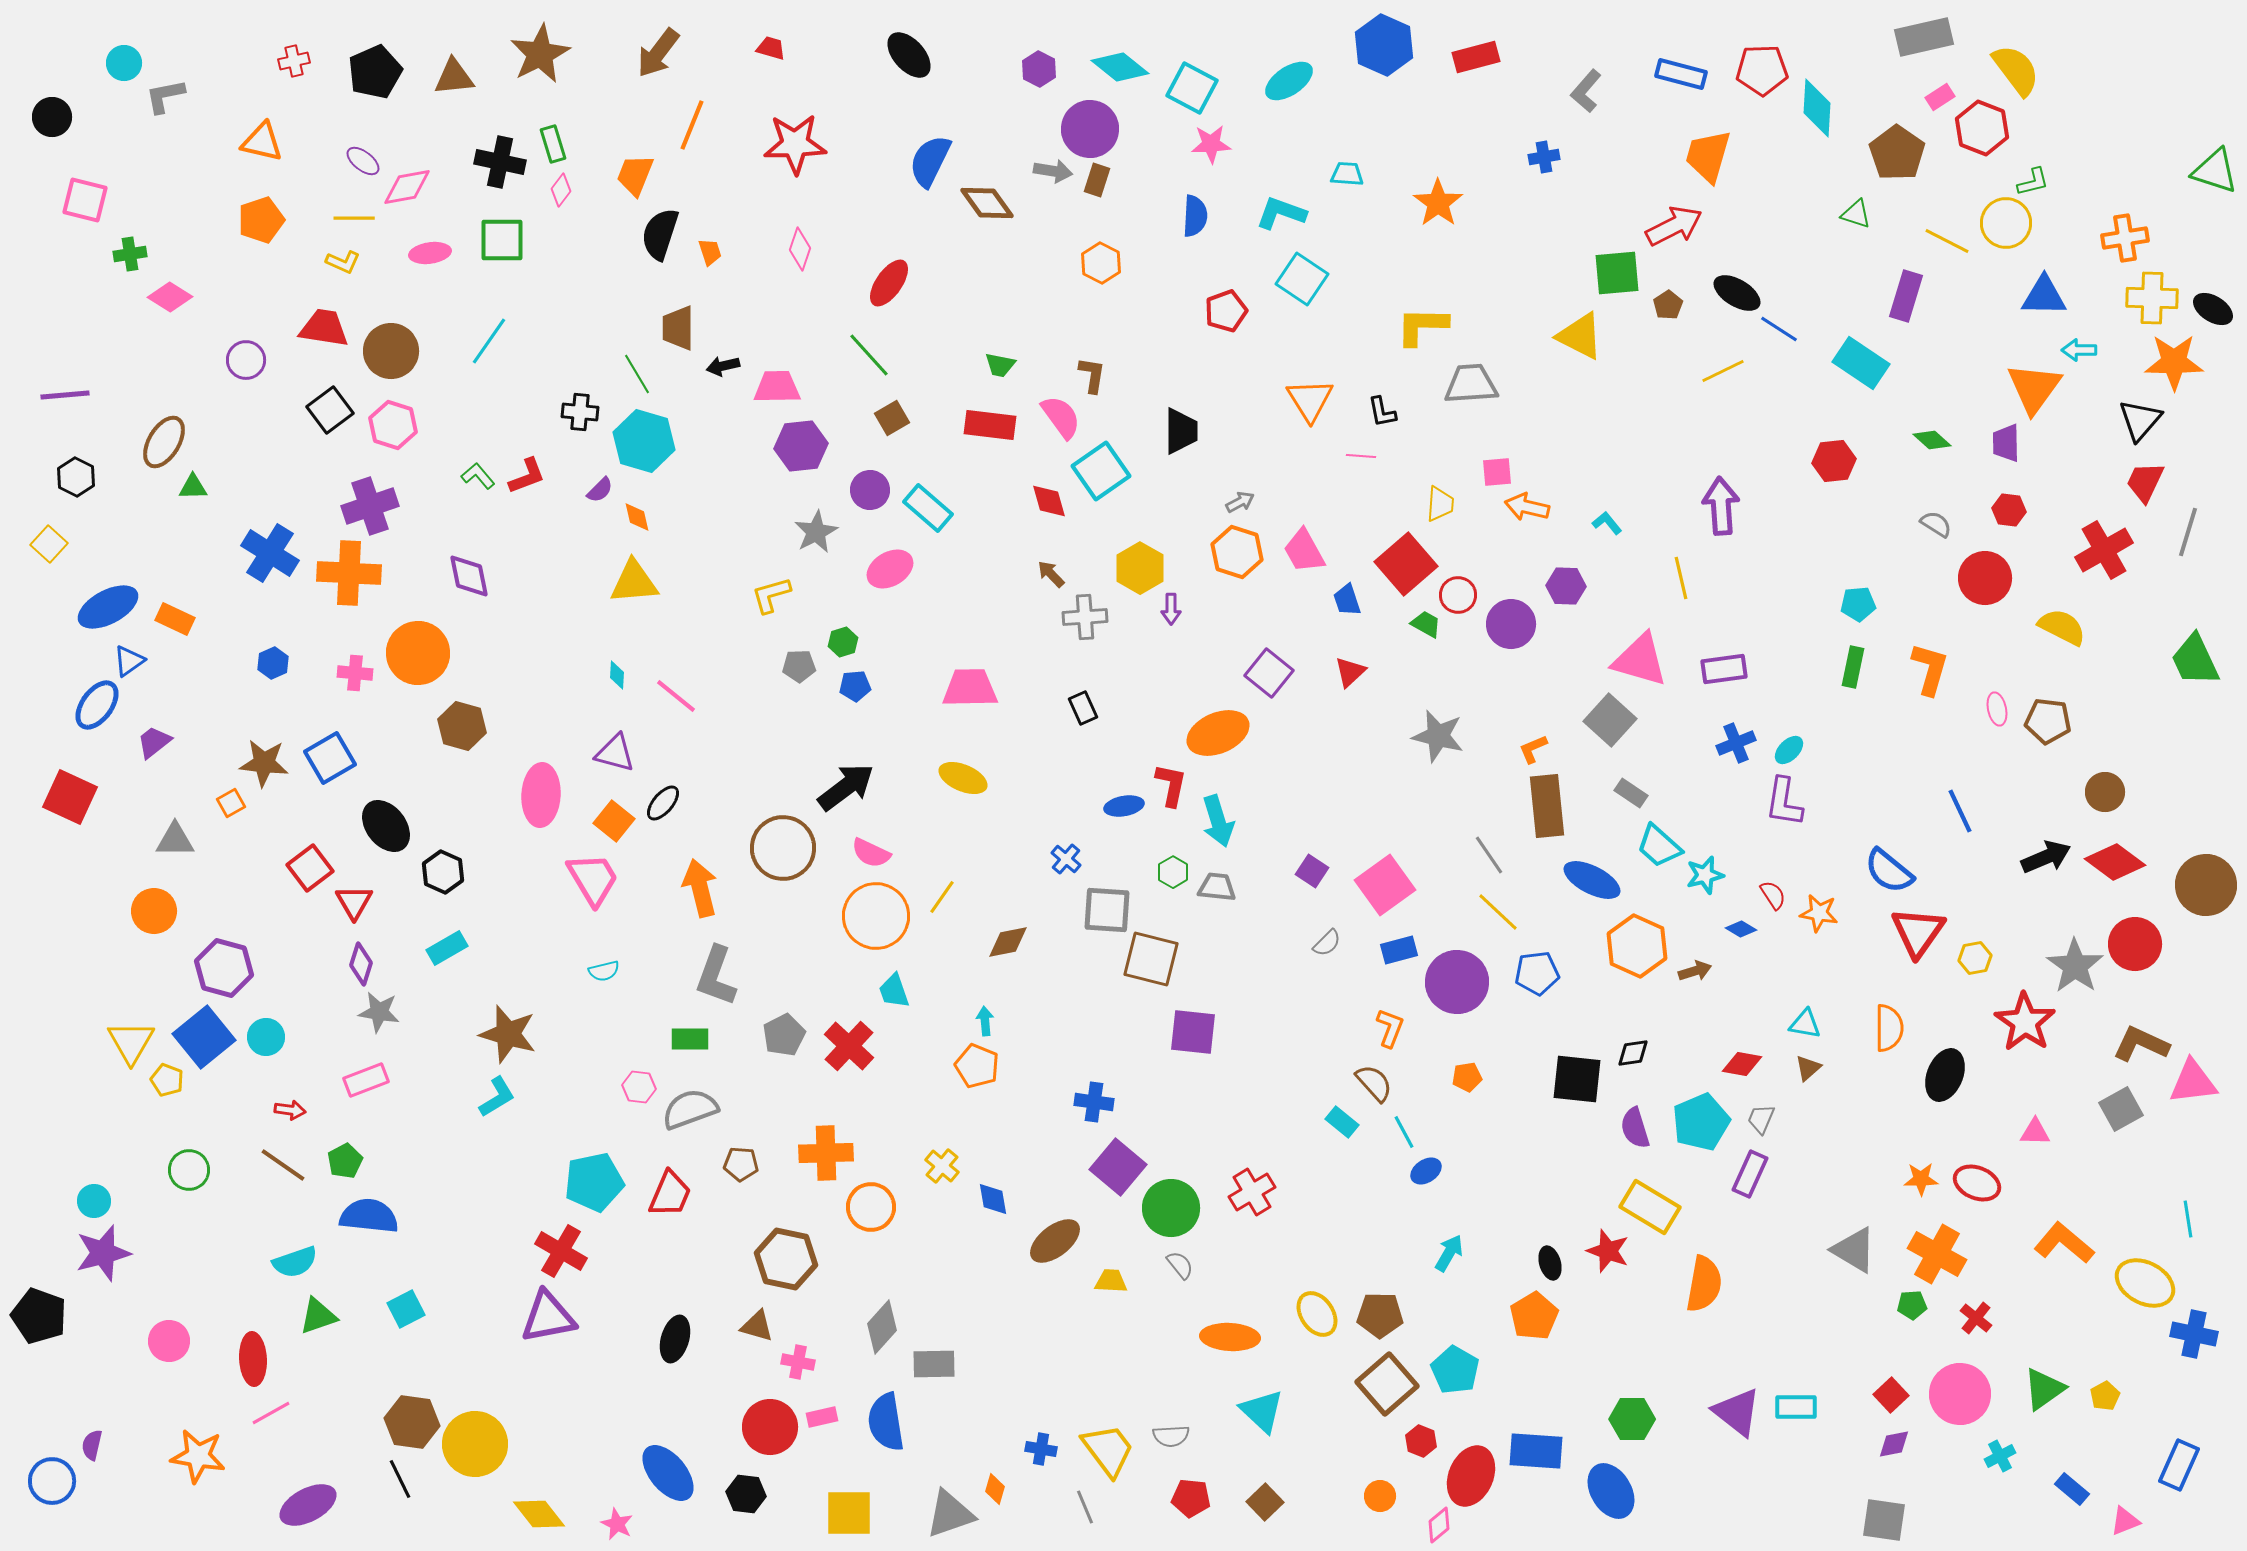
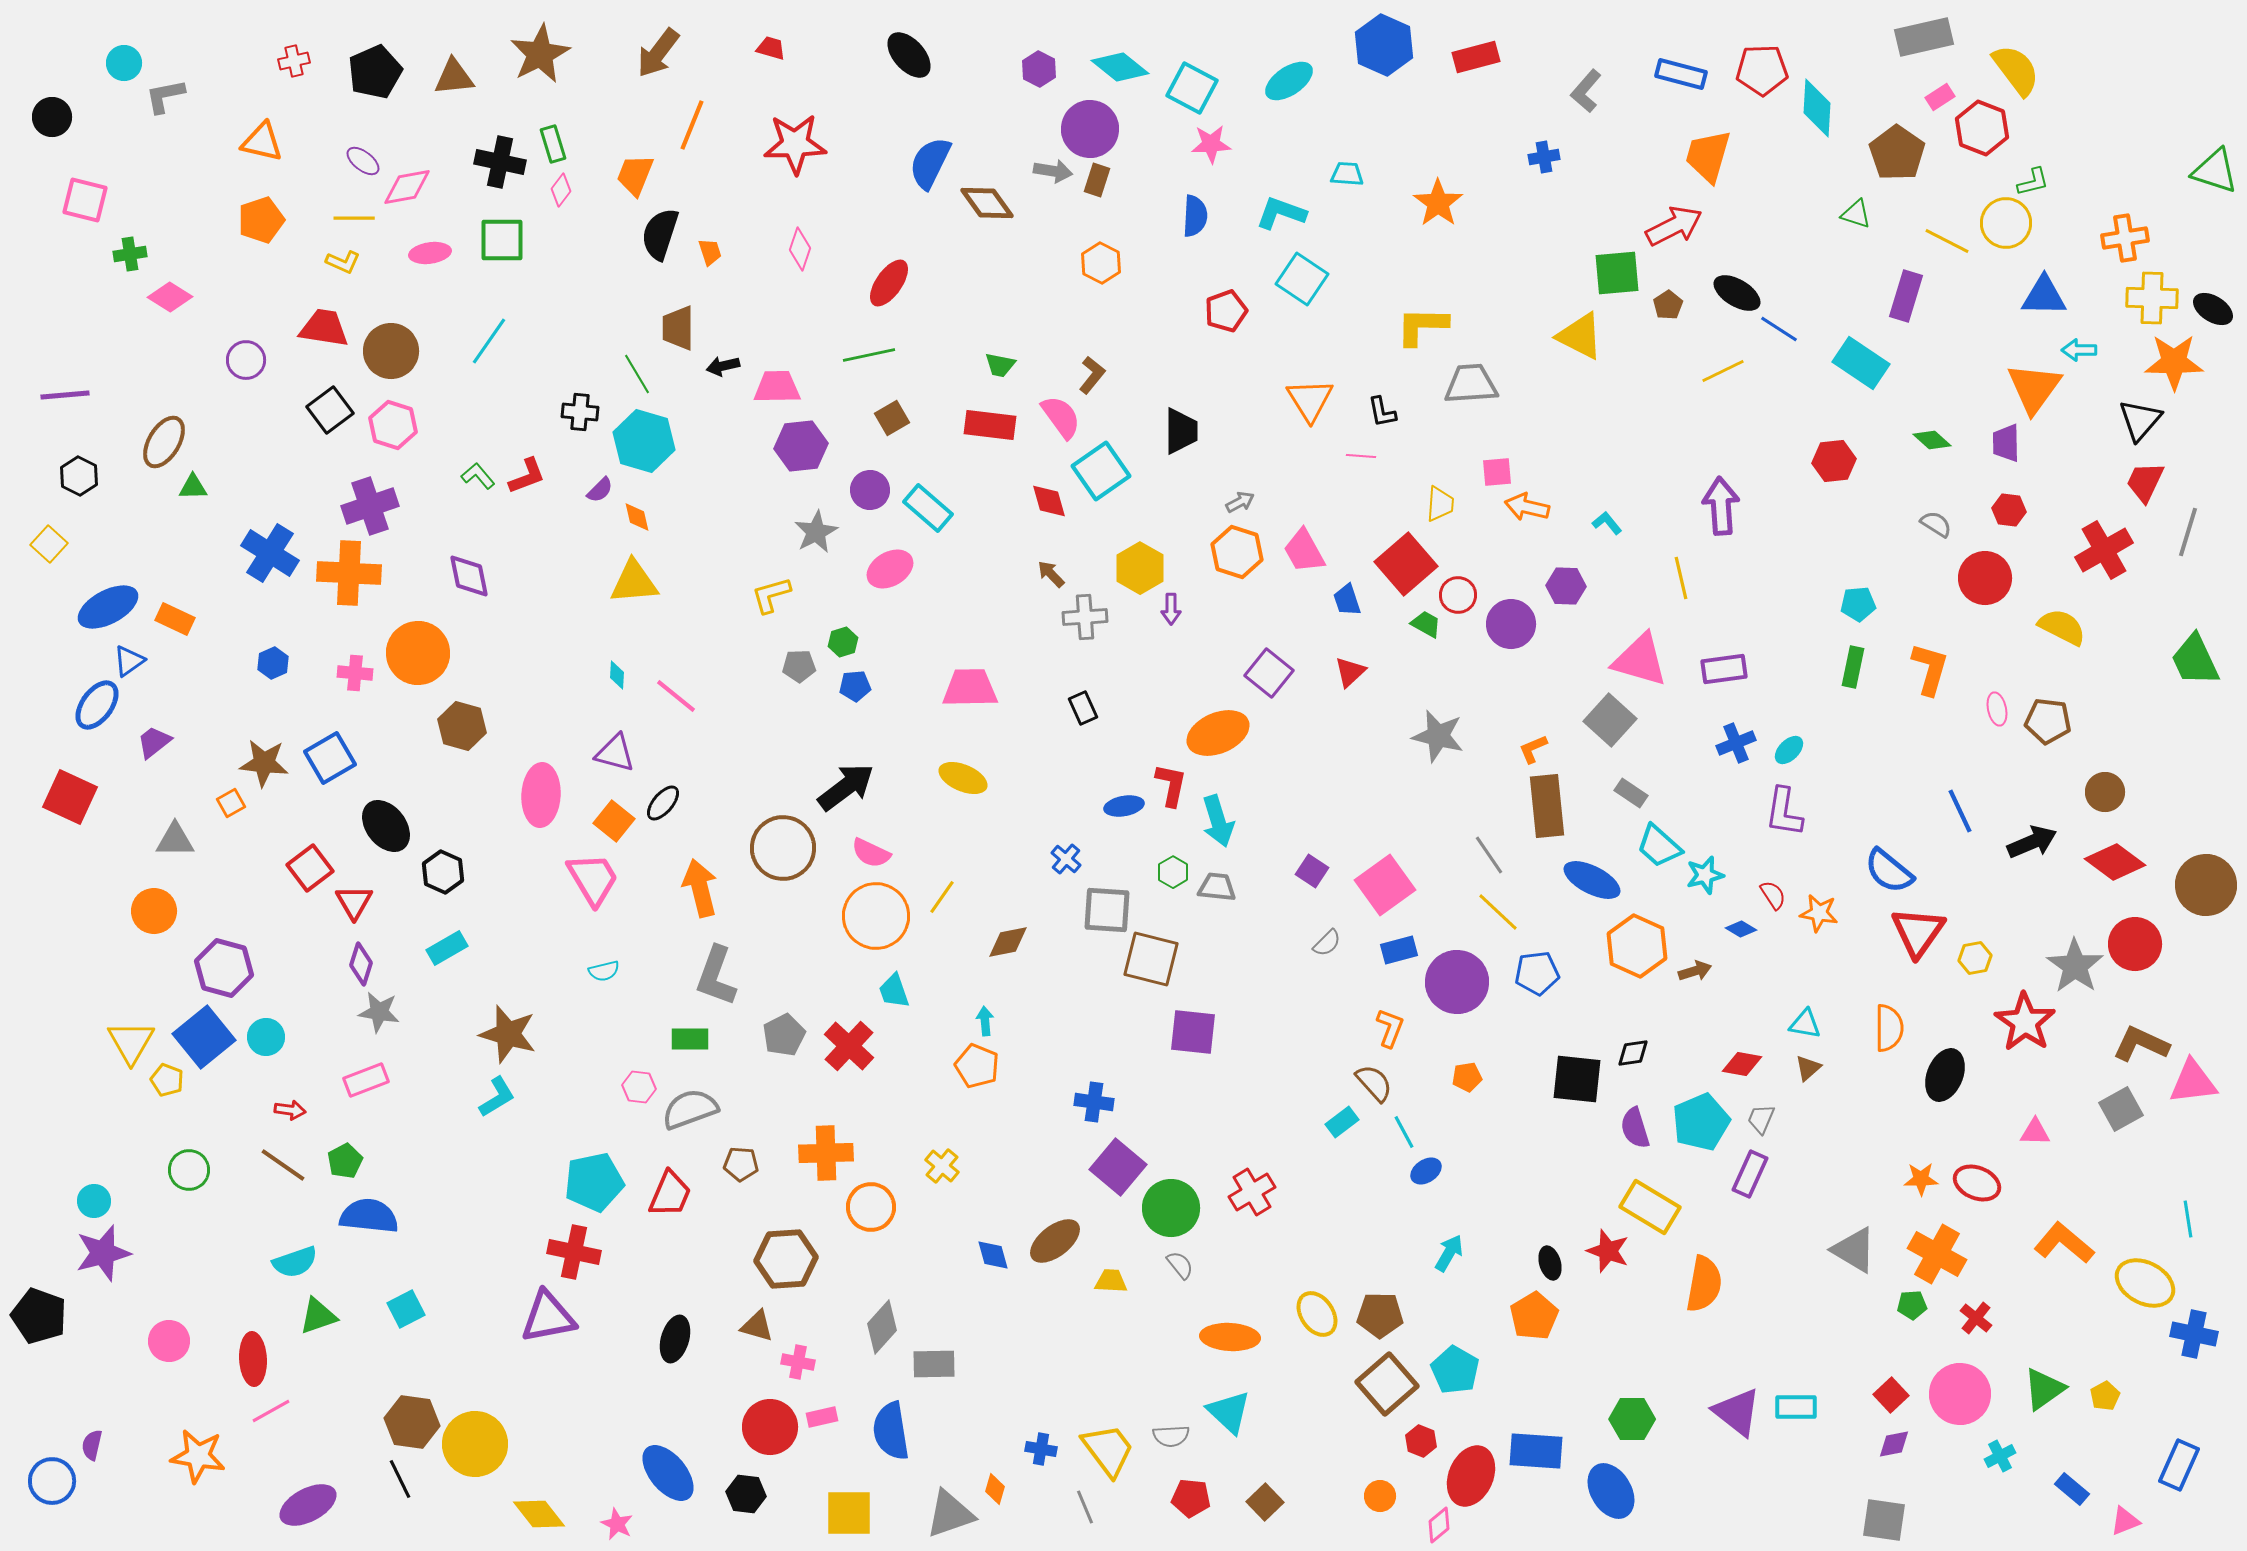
blue semicircle at (930, 161): moved 2 px down
green line at (869, 355): rotated 60 degrees counterclockwise
brown L-shape at (1092, 375): rotated 30 degrees clockwise
black hexagon at (76, 477): moved 3 px right, 1 px up
purple L-shape at (1784, 802): moved 10 px down
black arrow at (2046, 857): moved 14 px left, 15 px up
cyan rectangle at (1342, 1122): rotated 76 degrees counterclockwise
blue diamond at (993, 1199): moved 56 px down; rotated 6 degrees counterclockwise
red cross at (561, 1251): moved 13 px right, 1 px down; rotated 18 degrees counterclockwise
brown hexagon at (786, 1259): rotated 16 degrees counterclockwise
cyan triangle at (1262, 1411): moved 33 px left, 1 px down
pink line at (271, 1413): moved 2 px up
blue semicircle at (886, 1422): moved 5 px right, 9 px down
